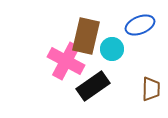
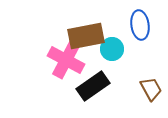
blue ellipse: rotated 76 degrees counterclockwise
brown rectangle: rotated 66 degrees clockwise
pink cross: moved 1 px up
brown trapezoid: rotated 30 degrees counterclockwise
